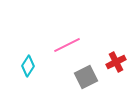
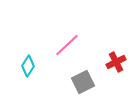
pink line: rotated 16 degrees counterclockwise
gray square: moved 3 px left, 5 px down
